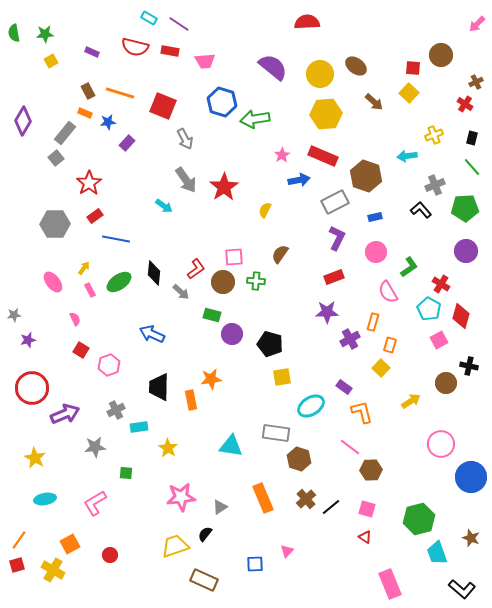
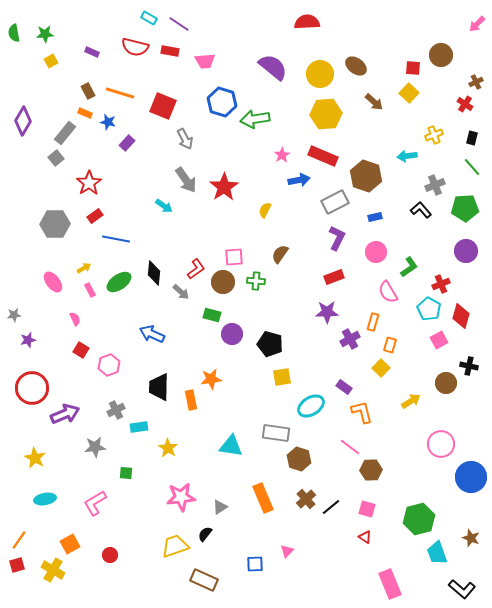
blue star at (108, 122): rotated 21 degrees clockwise
yellow arrow at (84, 268): rotated 24 degrees clockwise
red cross at (441, 284): rotated 36 degrees clockwise
